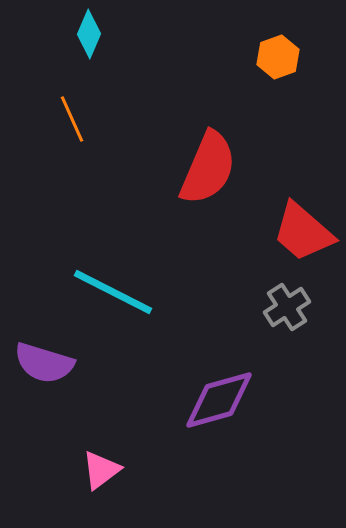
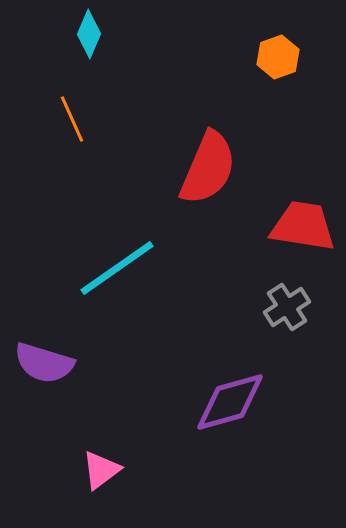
red trapezoid: moved 6 px up; rotated 148 degrees clockwise
cyan line: moved 4 px right, 24 px up; rotated 62 degrees counterclockwise
purple diamond: moved 11 px right, 2 px down
